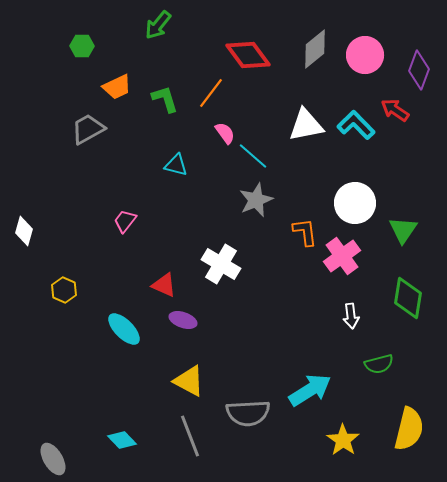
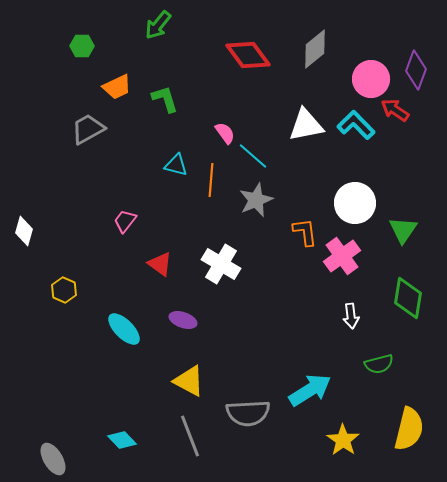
pink circle: moved 6 px right, 24 px down
purple diamond: moved 3 px left
orange line: moved 87 px down; rotated 32 degrees counterclockwise
red triangle: moved 4 px left, 21 px up; rotated 12 degrees clockwise
